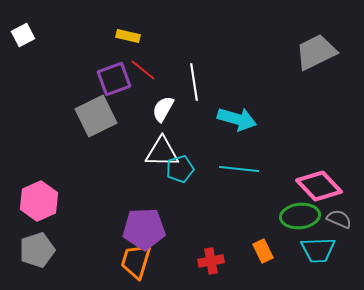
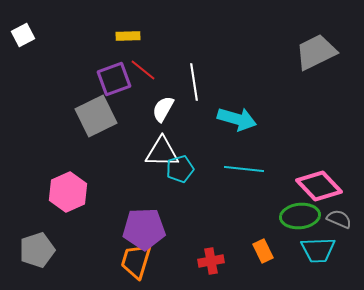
yellow rectangle: rotated 15 degrees counterclockwise
cyan line: moved 5 px right
pink hexagon: moved 29 px right, 9 px up
